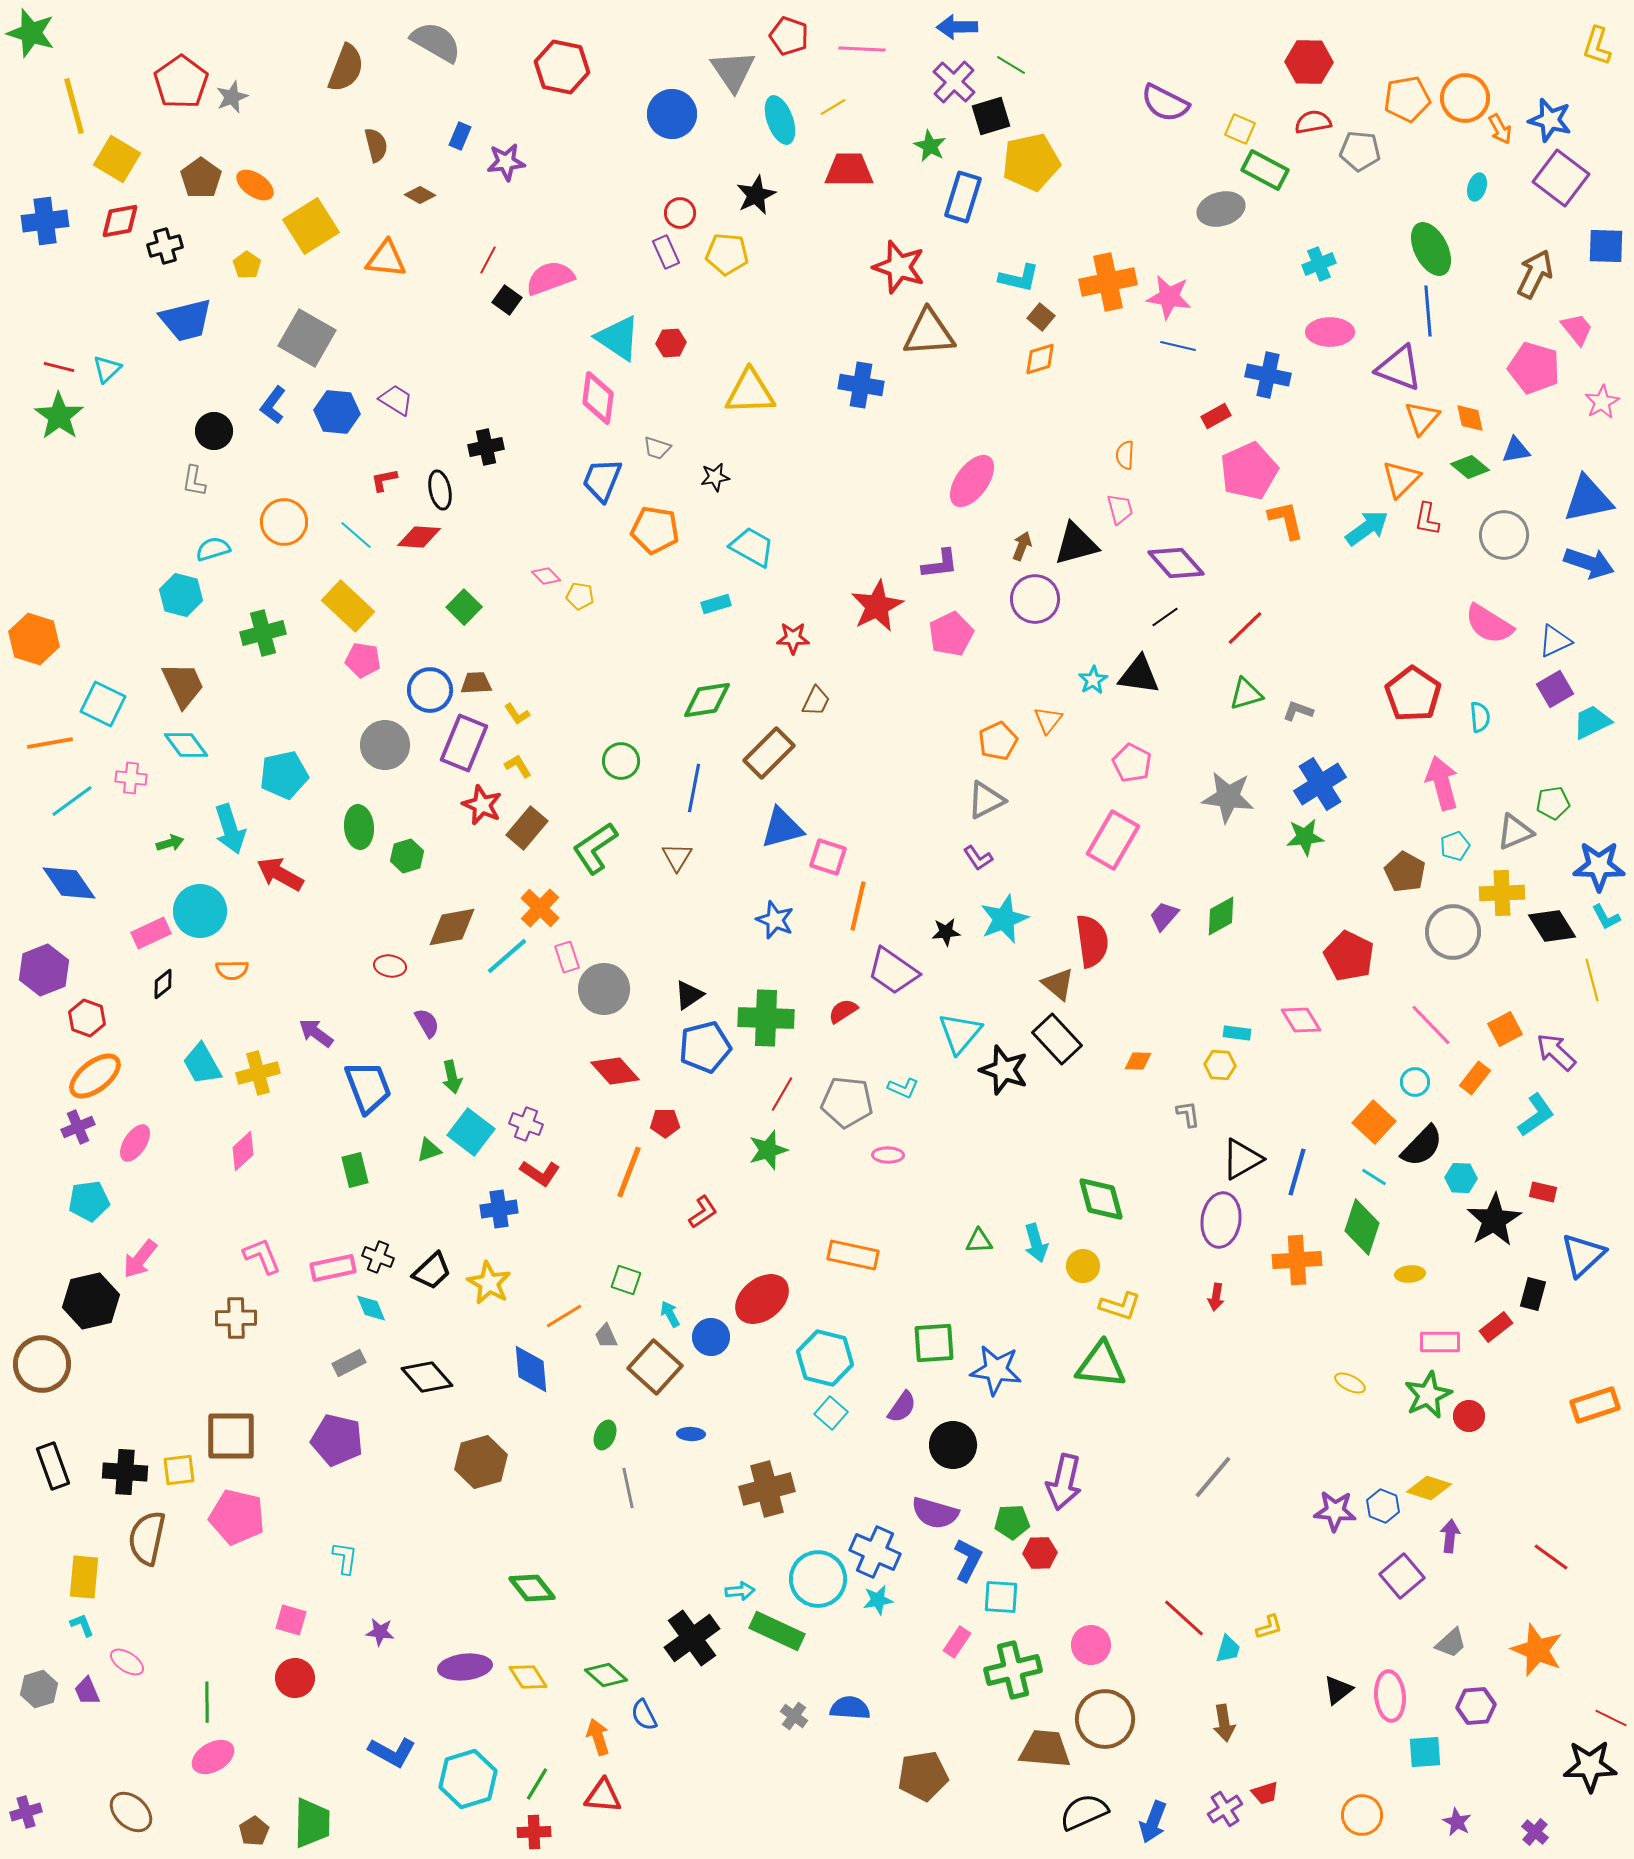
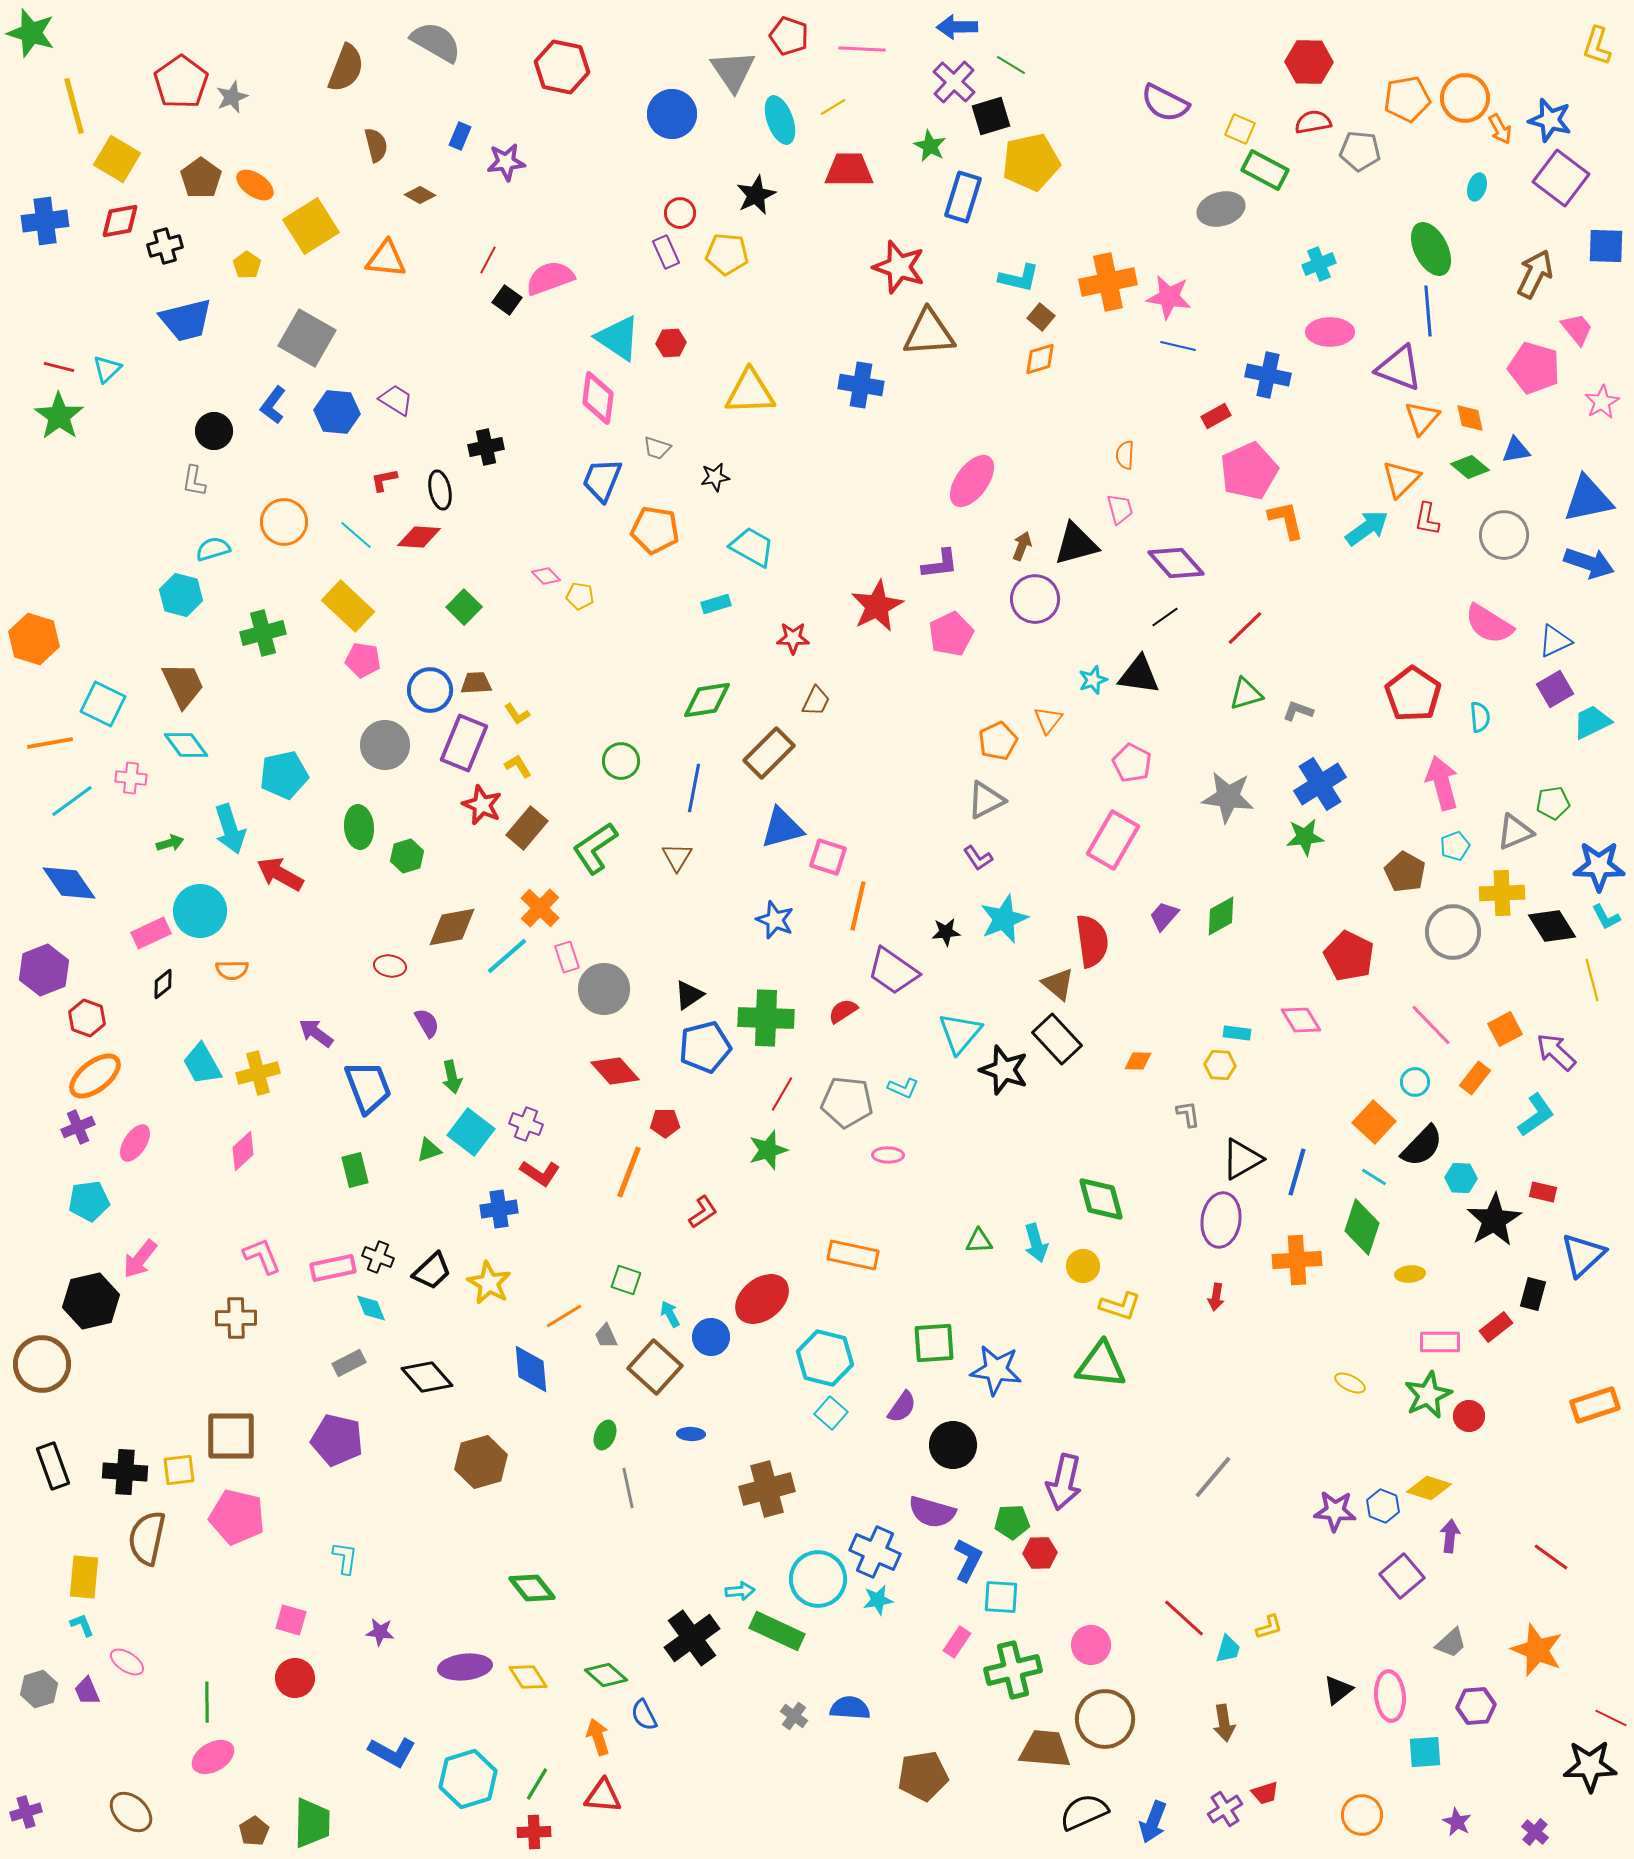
cyan star at (1093, 680): rotated 12 degrees clockwise
purple semicircle at (935, 1513): moved 3 px left, 1 px up
